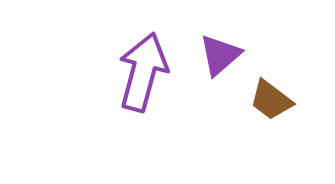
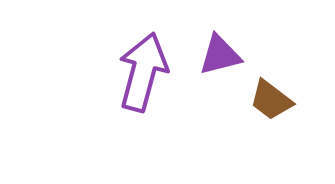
purple triangle: rotated 27 degrees clockwise
